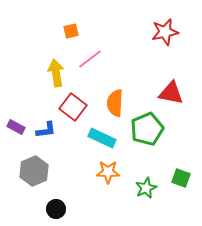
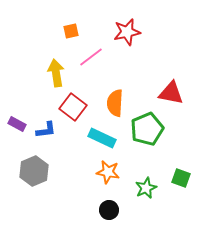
red star: moved 38 px left
pink line: moved 1 px right, 2 px up
purple rectangle: moved 1 px right, 3 px up
orange star: rotated 10 degrees clockwise
black circle: moved 53 px right, 1 px down
